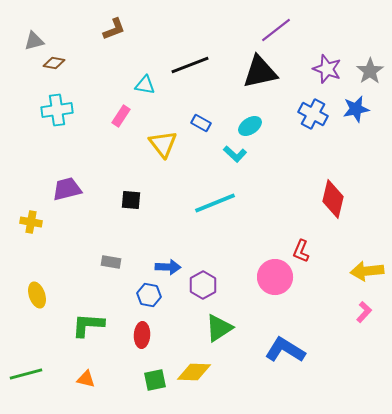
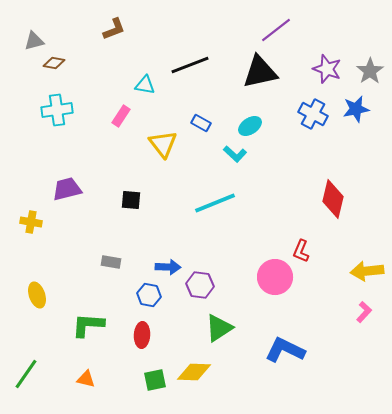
purple hexagon: moved 3 px left; rotated 24 degrees counterclockwise
blue L-shape: rotated 6 degrees counterclockwise
green line: rotated 40 degrees counterclockwise
